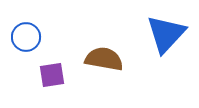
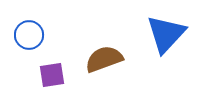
blue circle: moved 3 px right, 2 px up
brown semicircle: rotated 30 degrees counterclockwise
